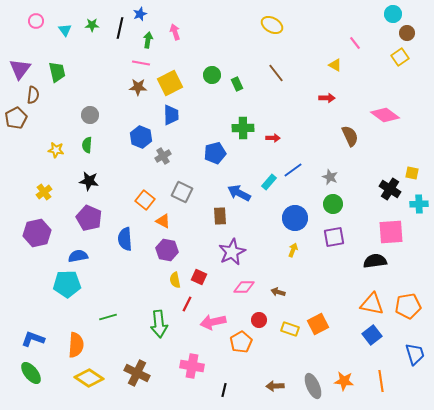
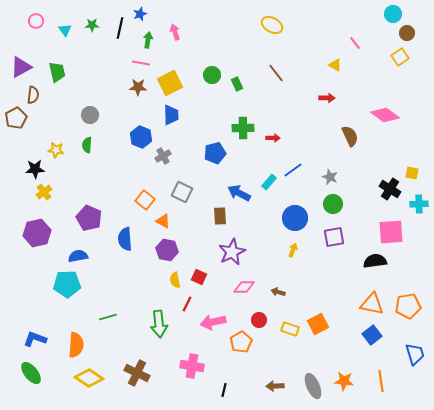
purple triangle at (20, 69): moved 1 px right, 2 px up; rotated 25 degrees clockwise
black star at (89, 181): moved 54 px left, 12 px up; rotated 12 degrees counterclockwise
blue L-shape at (33, 339): moved 2 px right
